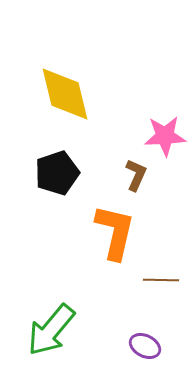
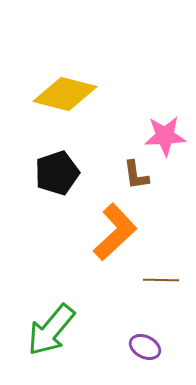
yellow diamond: rotated 62 degrees counterclockwise
brown L-shape: rotated 148 degrees clockwise
orange L-shape: rotated 34 degrees clockwise
purple ellipse: moved 1 px down
